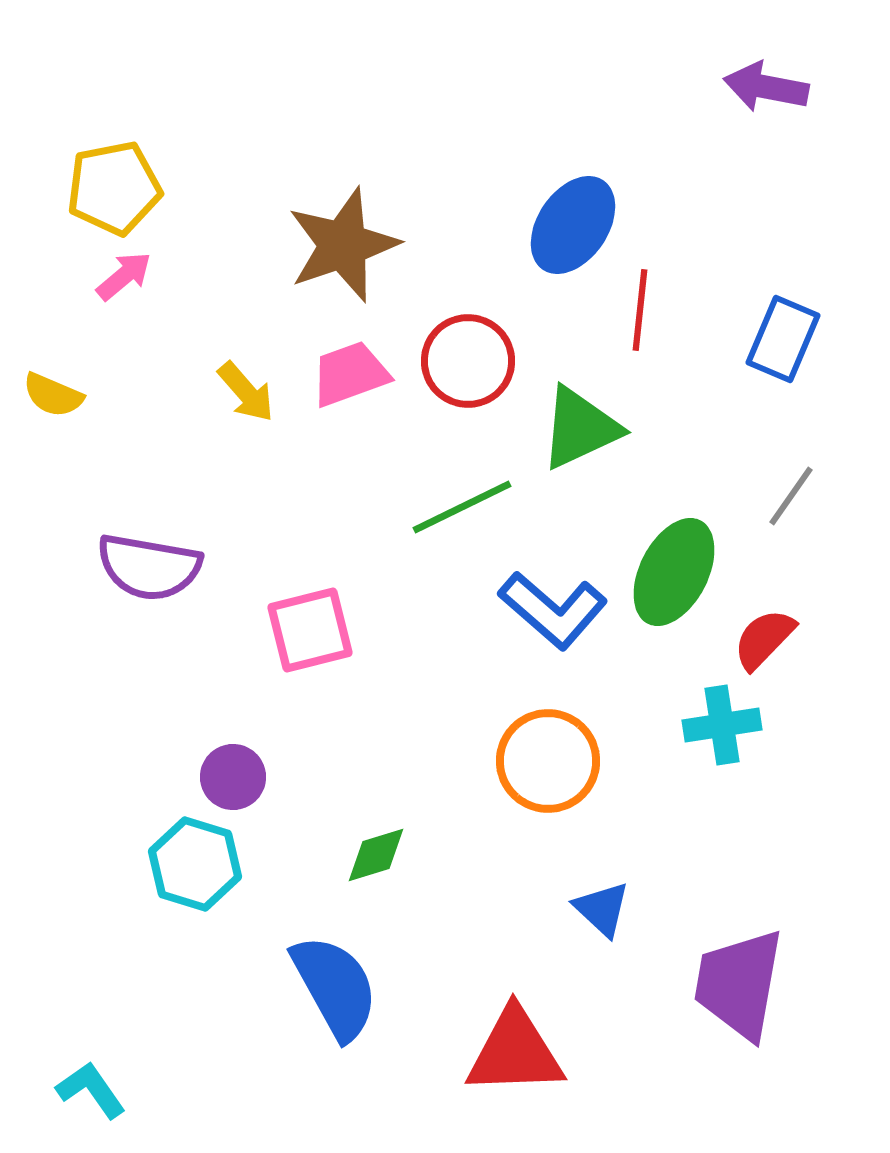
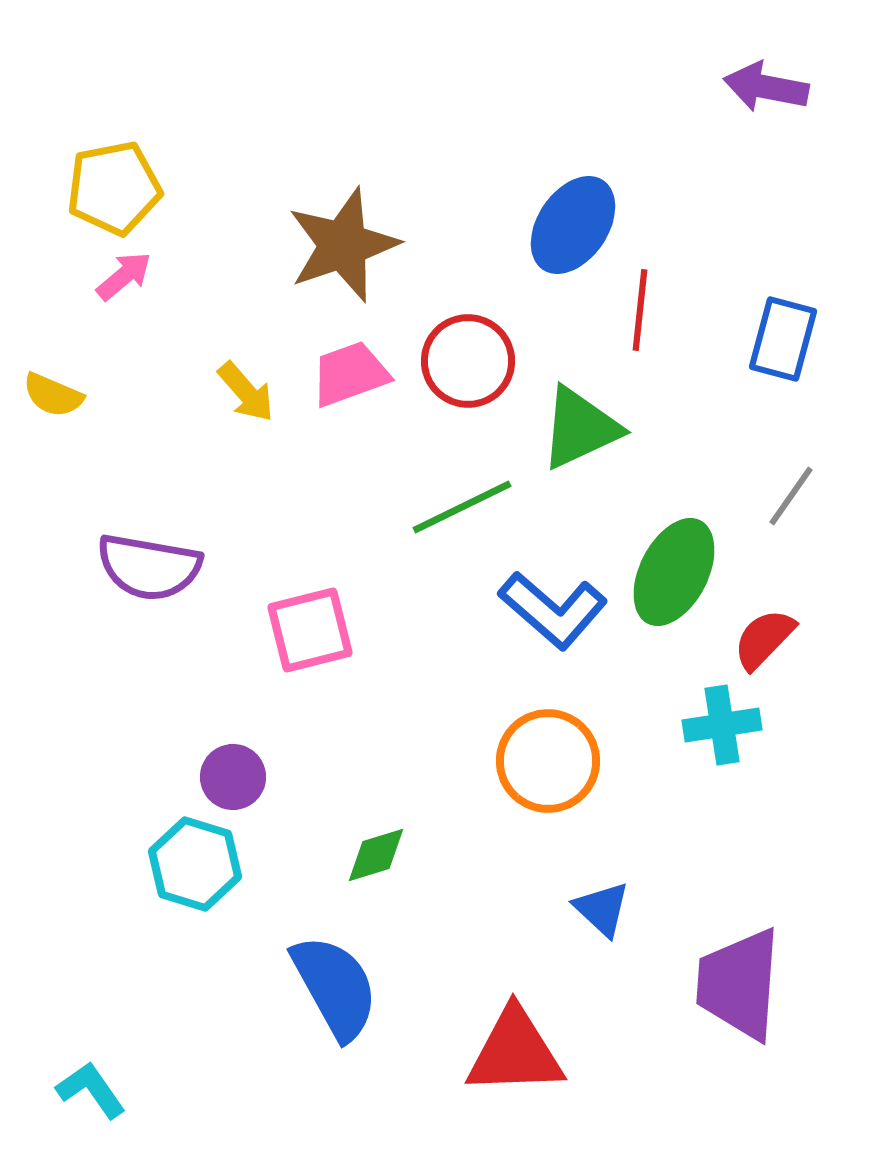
blue rectangle: rotated 8 degrees counterclockwise
purple trapezoid: rotated 6 degrees counterclockwise
